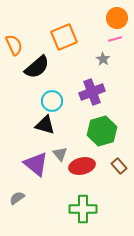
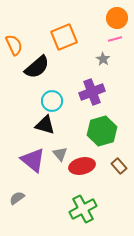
purple triangle: moved 3 px left, 4 px up
green cross: rotated 28 degrees counterclockwise
